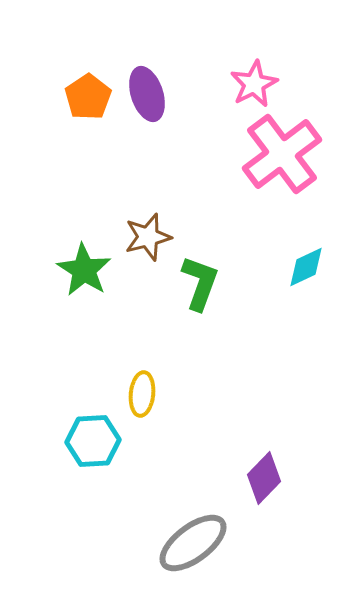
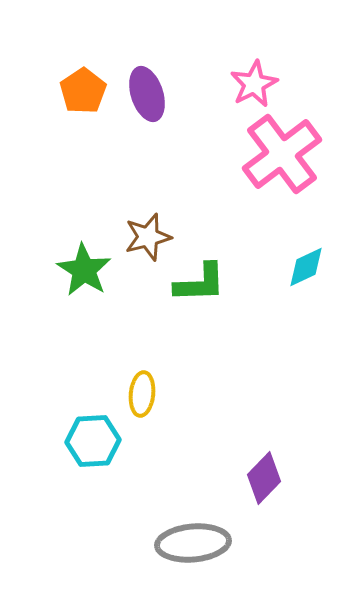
orange pentagon: moved 5 px left, 6 px up
green L-shape: rotated 68 degrees clockwise
gray ellipse: rotated 32 degrees clockwise
